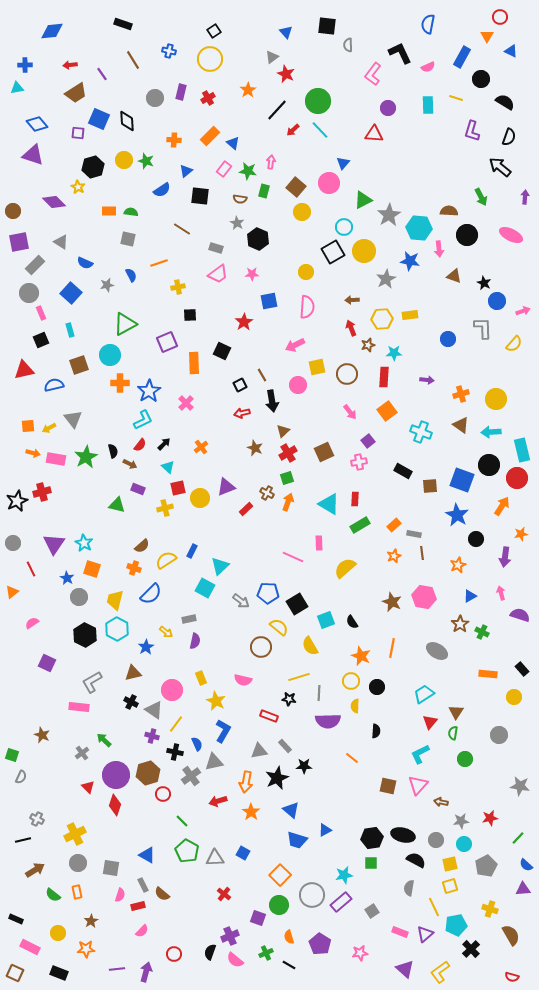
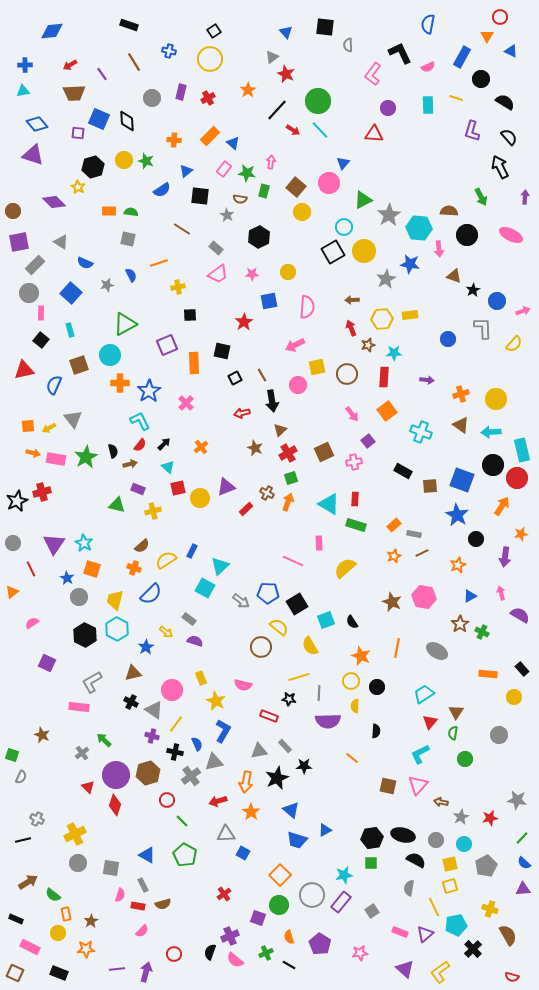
black rectangle at (123, 24): moved 6 px right, 1 px down
black square at (327, 26): moved 2 px left, 1 px down
brown line at (133, 60): moved 1 px right, 2 px down
red arrow at (70, 65): rotated 24 degrees counterclockwise
cyan triangle at (17, 88): moved 6 px right, 3 px down
brown trapezoid at (76, 93): moved 2 px left; rotated 30 degrees clockwise
gray circle at (155, 98): moved 3 px left
red arrow at (293, 130): rotated 104 degrees counterclockwise
black semicircle at (509, 137): rotated 60 degrees counterclockwise
black arrow at (500, 167): rotated 25 degrees clockwise
green star at (248, 171): moved 1 px left, 2 px down
gray star at (237, 223): moved 10 px left, 8 px up
black hexagon at (258, 239): moved 1 px right, 2 px up; rotated 10 degrees clockwise
gray rectangle at (216, 248): rotated 24 degrees clockwise
blue star at (410, 261): moved 3 px down
yellow circle at (306, 272): moved 18 px left
black star at (484, 283): moved 11 px left, 7 px down; rotated 16 degrees clockwise
pink rectangle at (41, 313): rotated 24 degrees clockwise
black square at (41, 340): rotated 28 degrees counterclockwise
purple square at (167, 342): moved 3 px down
black square at (222, 351): rotated 12 degrees counterclockwise
blue semicircle at (54, 385): rotated 54 degrees counterclockwise
black square at (240, 385): moved 5 px left, 7 px up
pink arrow at (350, 412): moved 2 px right, 2 px down
cyan L-shape at (143, 420): moved 3 px left, 1 px down; rotated 90 degrees counterclockwise
brown triangle at (283, 431): moved 3 px left, 1 px up
pink cross at (359, 462): moved 5 px left
brown arrow at (130, 464): rotated 40 degrees counterclockwise
black circle at (489, 465): moved 4 px right
green square at (287, 478): moved 4 px right
yellow cross at (165, 508): moved 12 px left, 3 px down
green rectangle at (360, 525): moved 4 px left; rotated 48 degrees clockwise
brown line at (422, 553): rotated 72 degrees clockwise
pink line at (293, 557): moved 4 px down
purple semicircle at (520, 615): rotated 12 degrees clockwise
gray rectangle at (189, 619): rotated 48 degrees clockwise
purple semicircle at (195, 641): rotated 84 degrees counterclockwise
orange line at (392, 648): moved 5 px right
pink semicircle at (243, 680): moved 5 px down
gray star at (520, 786): moved 3 px left, 14 px down
red circle at (163, 794): moved 4 px right, 6 px down
gray star at (461, 821): moved 4 px up; rotated 21 degrees counterclockwise
green line at (518, 838): moved 4 px right
green pentagon at (187, 851): moved 2 px left, 4 px down
gray triangle at (215, 858): moved 11 px right, 24 px up
blue semicircle at (526, 865): moved 2 px left, 2 px up
brown arrow at (35, 870): moved 7 px left, 12 px down
orange rectangle at (77, 892): moved 11 px left, 22 px down
brown semicircle at (162, 894): moved 1 px right, 10 px down; rotated 56 degrees counterclockwise
red cross at (224, 894): rotated 16 degrees clockwise
purple rectangle at (341, 902): rotated 10 degrees counterclockwise
red rectangle at (138, 906): rotated 24 degrees clockwise
brown semicircle at (511, 935): moved 3 px left
black cross at (471, 949): moved 2 px right
